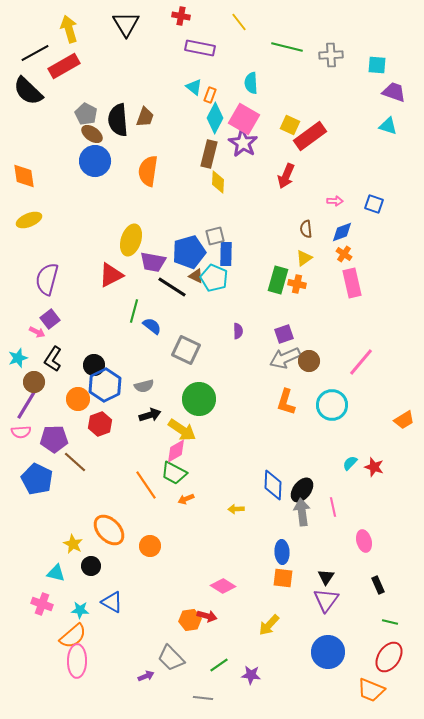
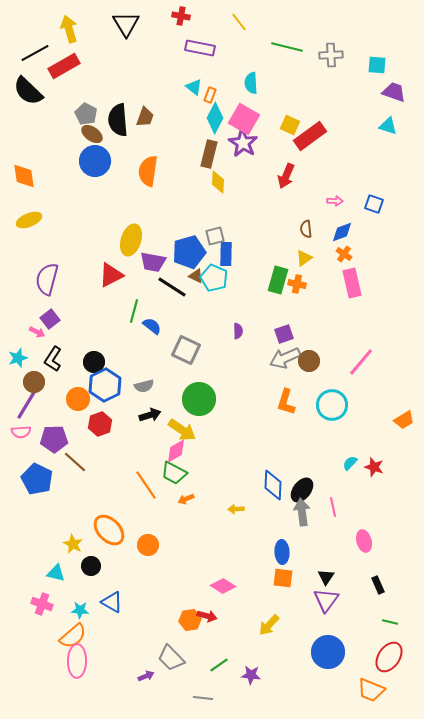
black circle at (94, 365): moved 3 px up
orange circle at (150, 546): moved 2 px left, 1 px up
